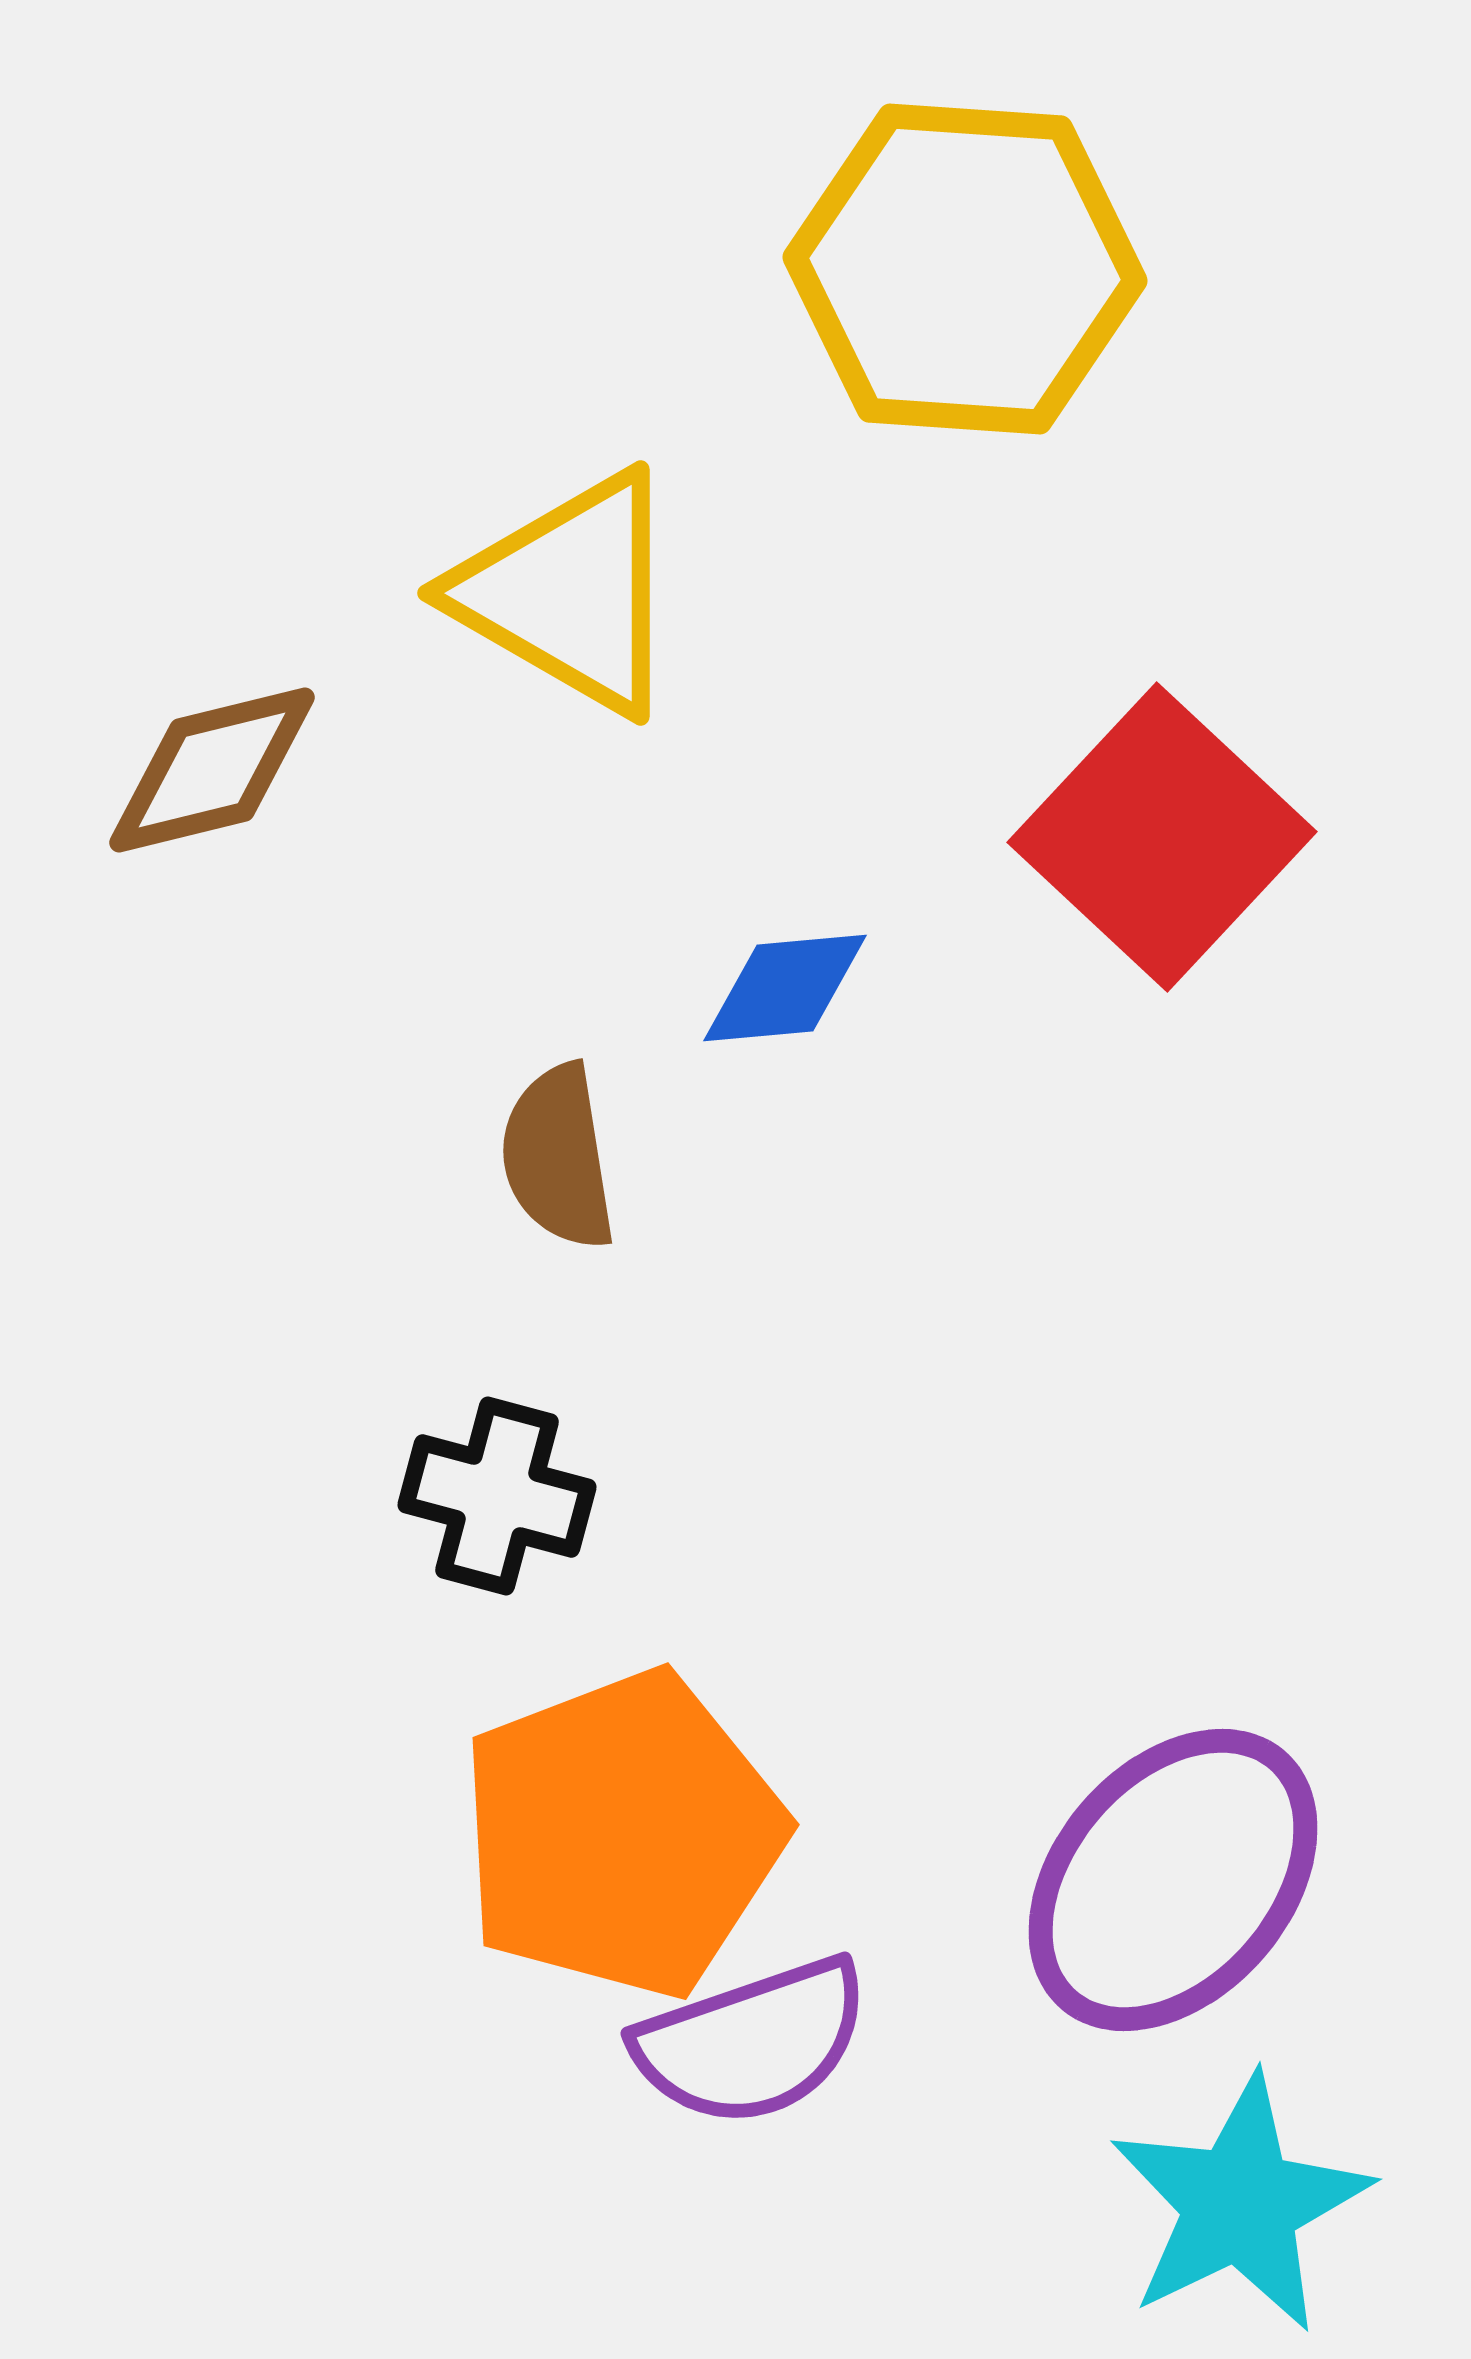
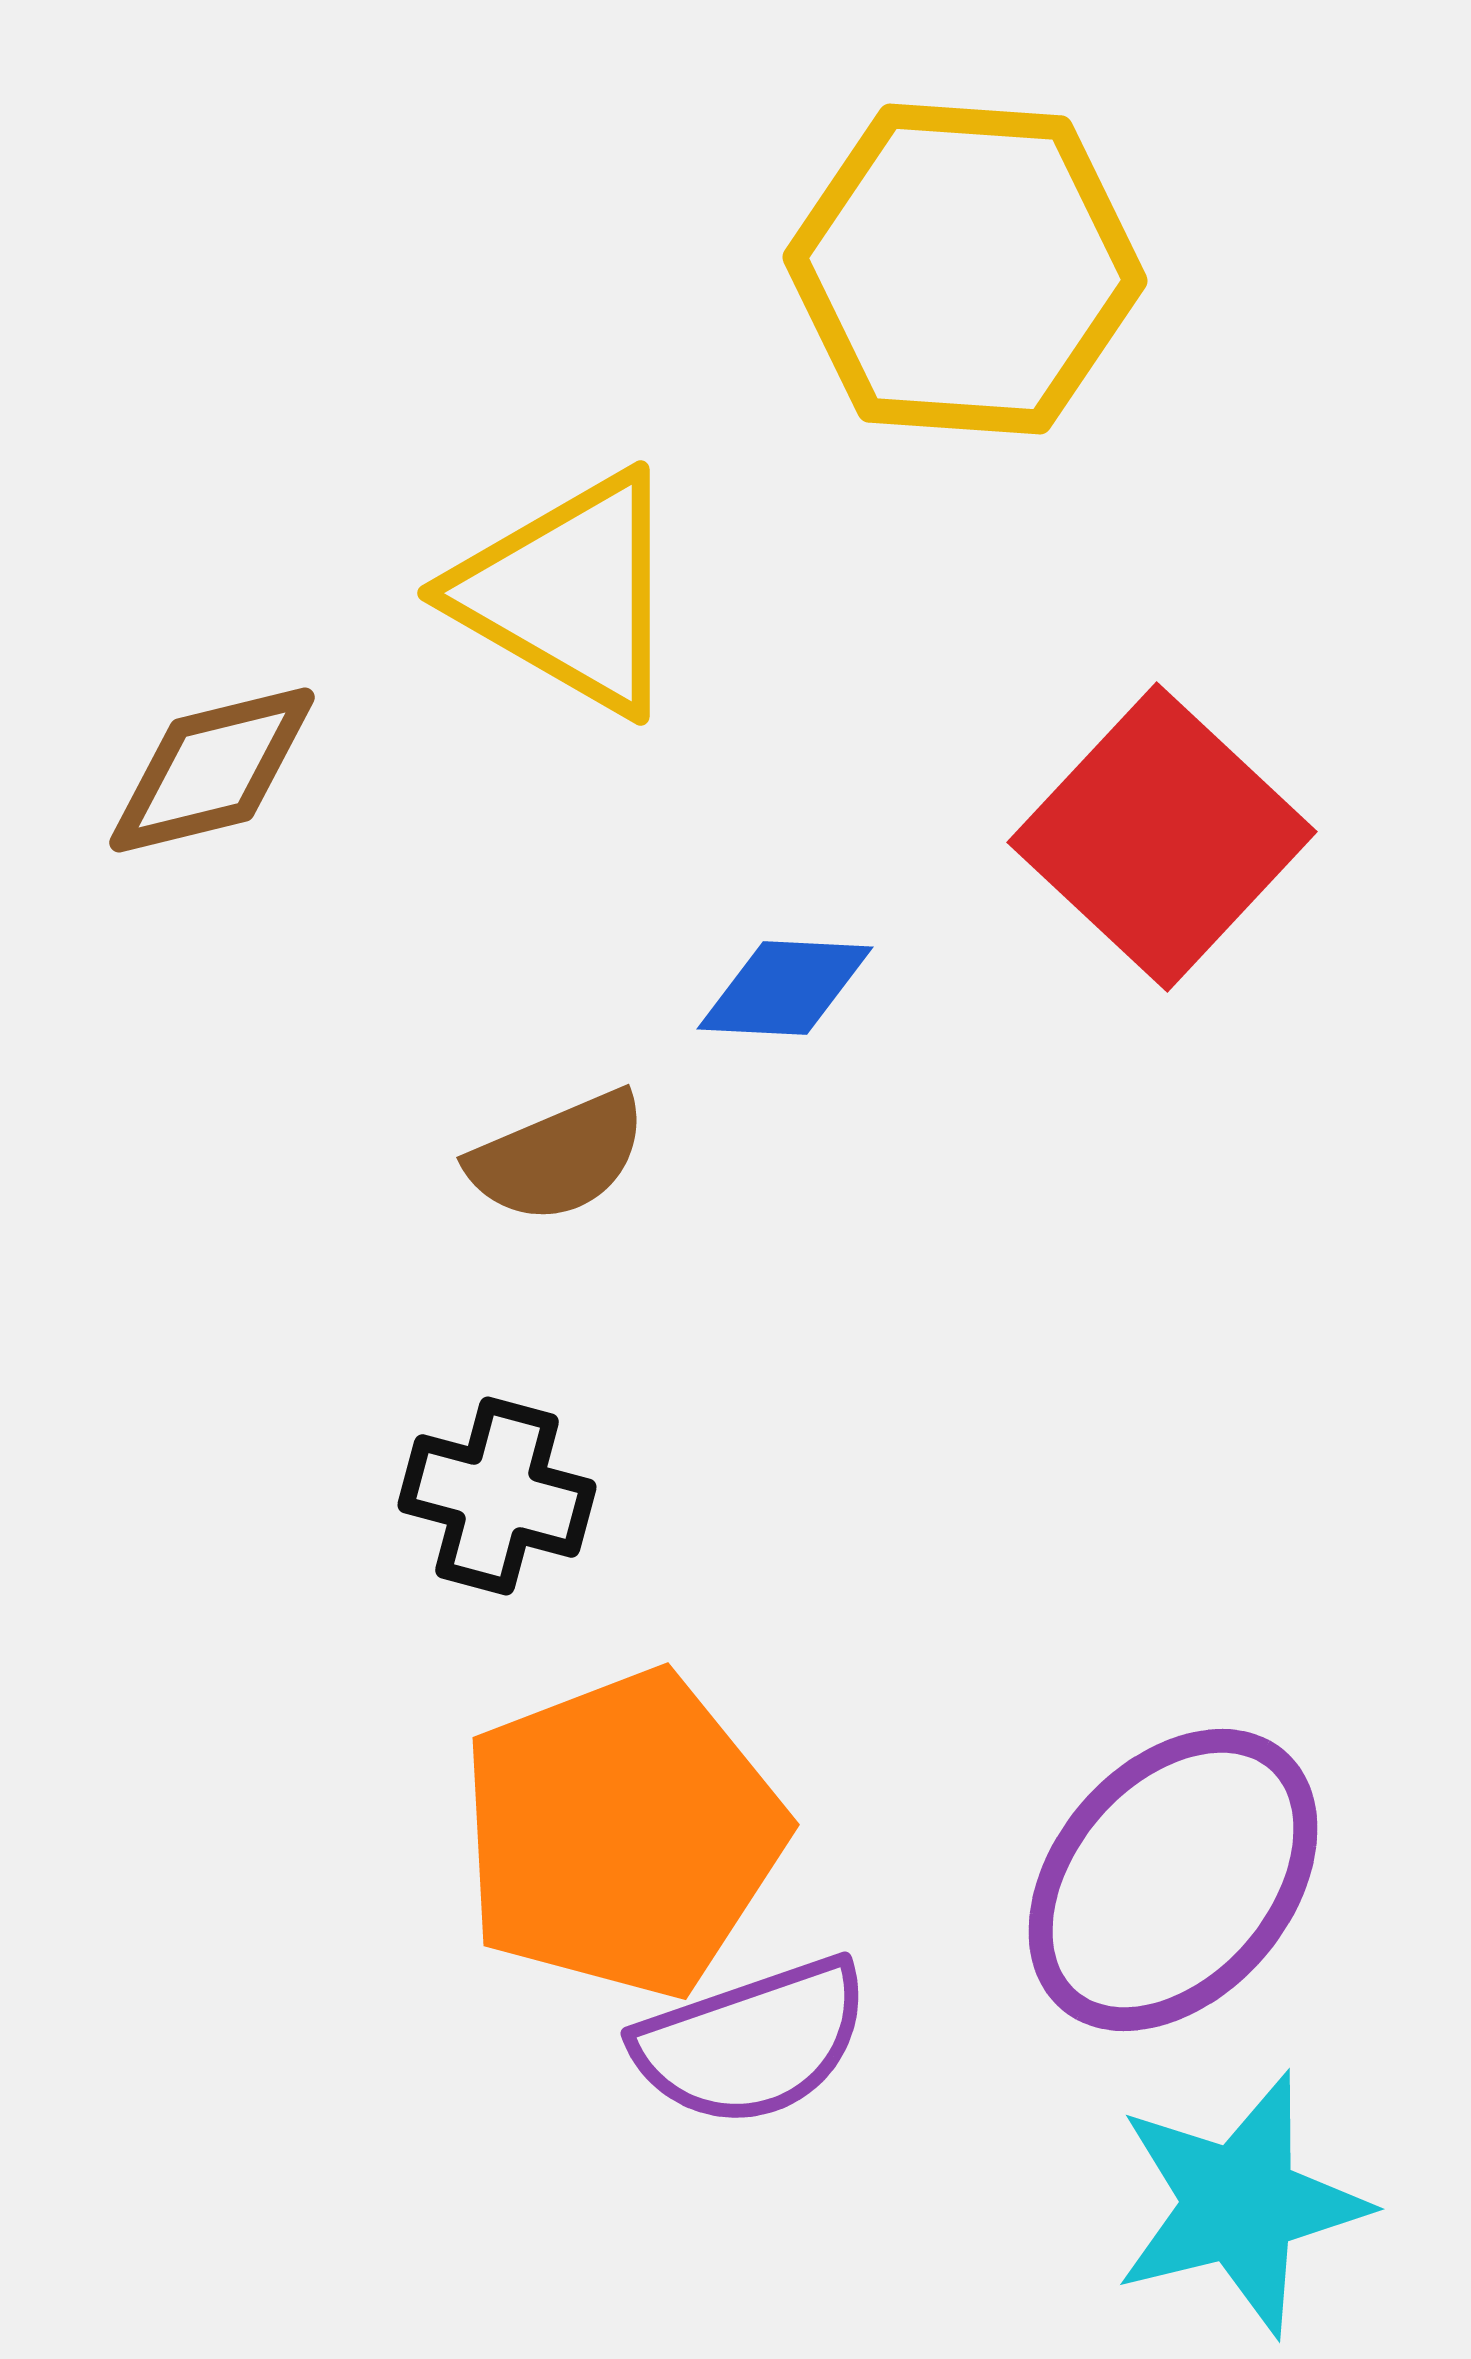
blue diamond: rotated 8 degrees clockwise
brown semicircle: rotated 104 degrees counterclockwise
cyan star: rotated 12 degrees clockwise
